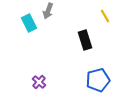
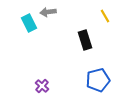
gray arrow: moved 1 px down; rotated 63 degrees clockwise
purple cross: moved 3 px right, 4 px down
